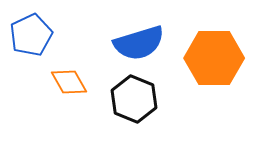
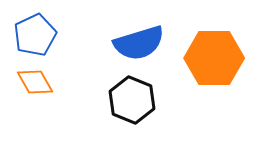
blue pentagon: moved 4 px right
orange diamond: moved 34 px left
black hexagon: moved 2 px left, 1 px down
